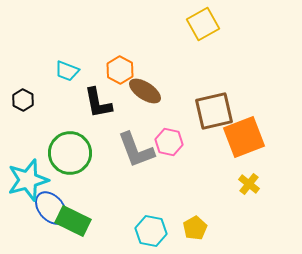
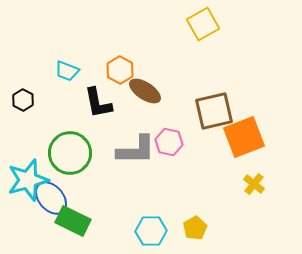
gray L-shape: rotated 69 degrees counterclockwise
yellow cross: moved 5 px right
blue ellipse: moved 10 px up
cyan hexagon: rotated 12 degrees counterclockwise
